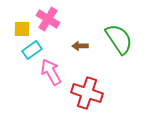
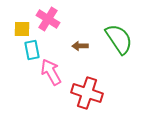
cyan rectangle: rotated 66 degrees counterclockwise
